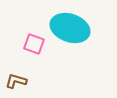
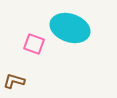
brown L-shape: moved 2 px left
